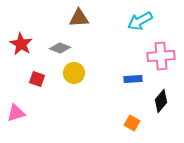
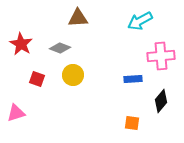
brown triangle: moved 1 px left
yellow circle: moved 1 px left, 2 px down
orange square: rotated 21 degrees counterclockwise
